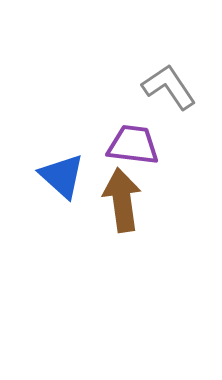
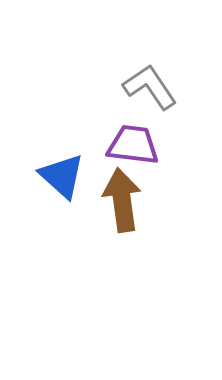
gray L-shape: moved 19 px left
